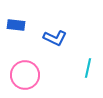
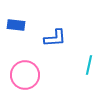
blue L-shape: rotated 30 degrees counterclockwise
cyan line: moved 1 px right, 3 px up
